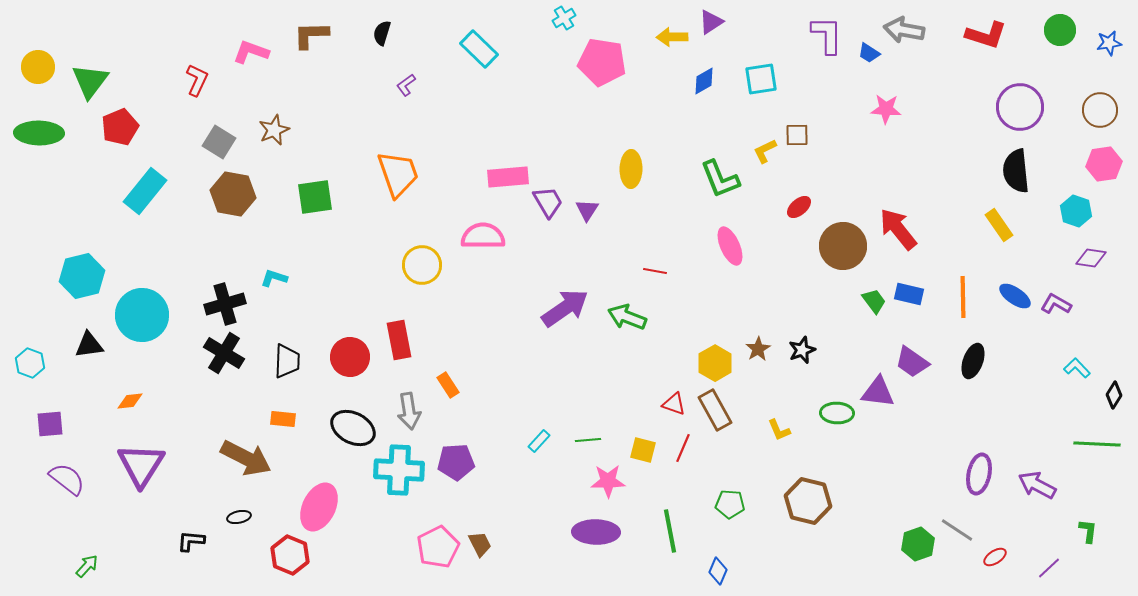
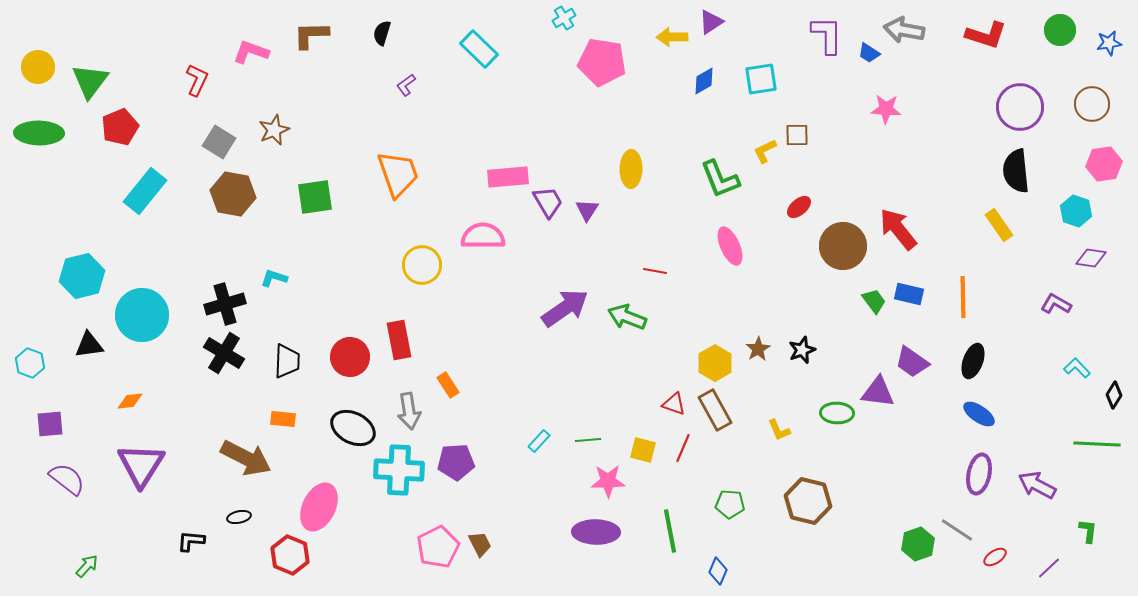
brown circle at (1100, 110): moved 8 px left, 6 px up
blue ellipse at (1015, 296): moved 36 px left, 118 px down
